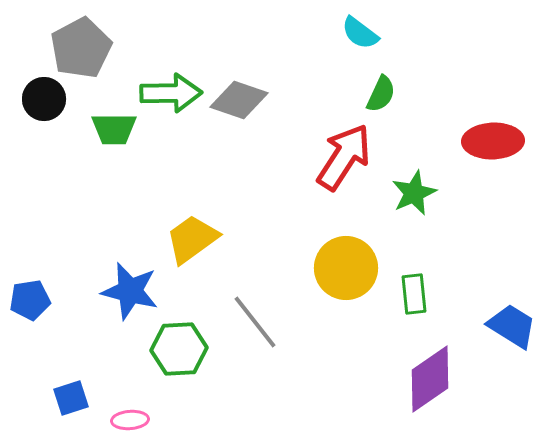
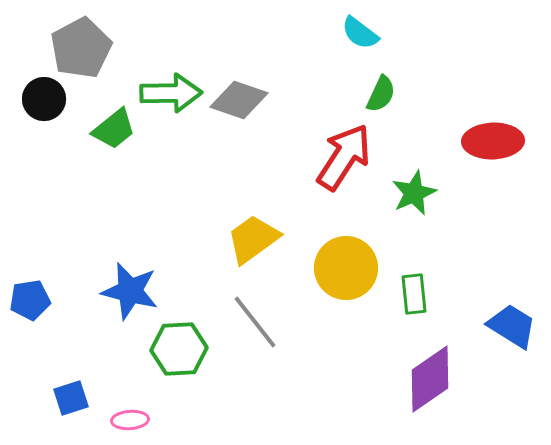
green trapezoid: rotated 39 degrees counterclockwise
yellow trapezoid: moved 61 px right
